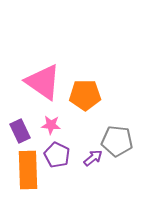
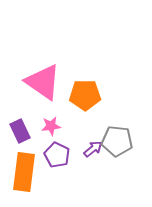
pink star: moved 1 px down; rotated 12 degrees counterclockwise
purple arrow: moved 9 px up
orange rectangle: moved 4 px left, 2 px down; rotated 9 degrees clockwise
